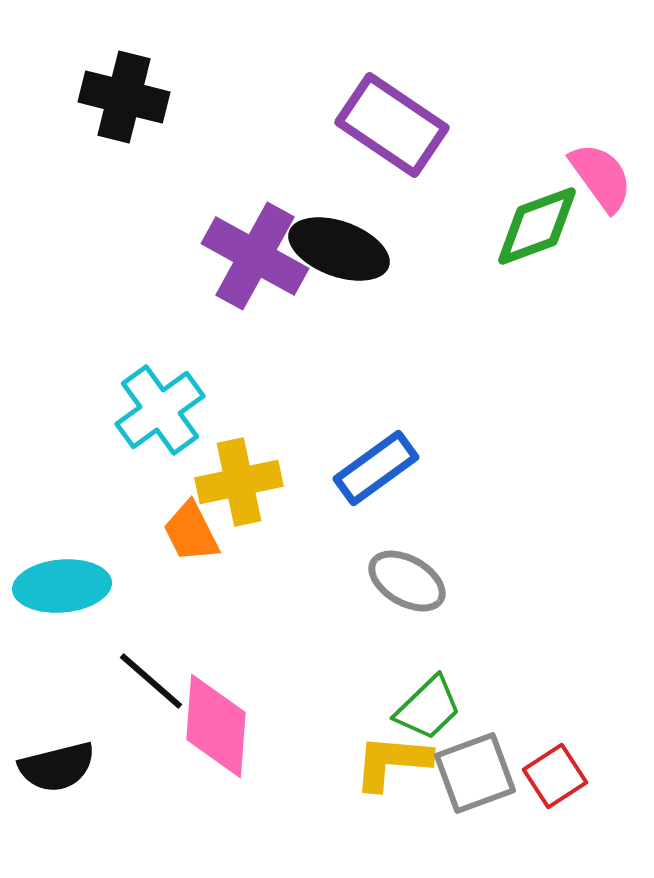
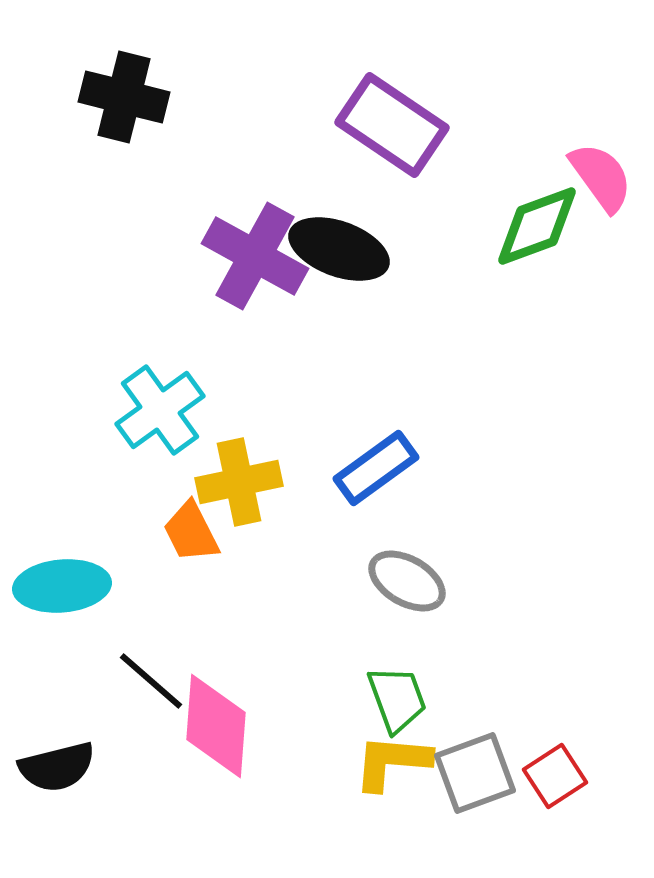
green trapezoid: moved 31 px left, 9 px up; rotated 66 degrees counterclockwise
